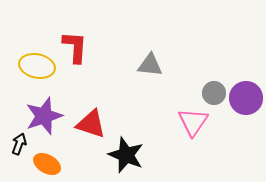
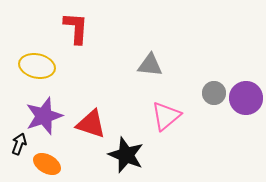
red L-shape: moved 1 px right, 19 px up
pink triangle: moved 27 px left, 6 px up; rotated 16 degrees clockwise
